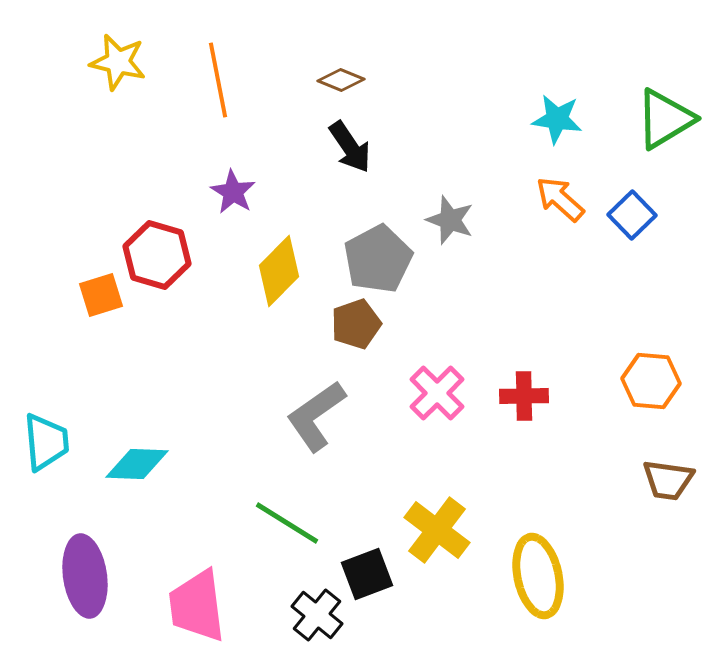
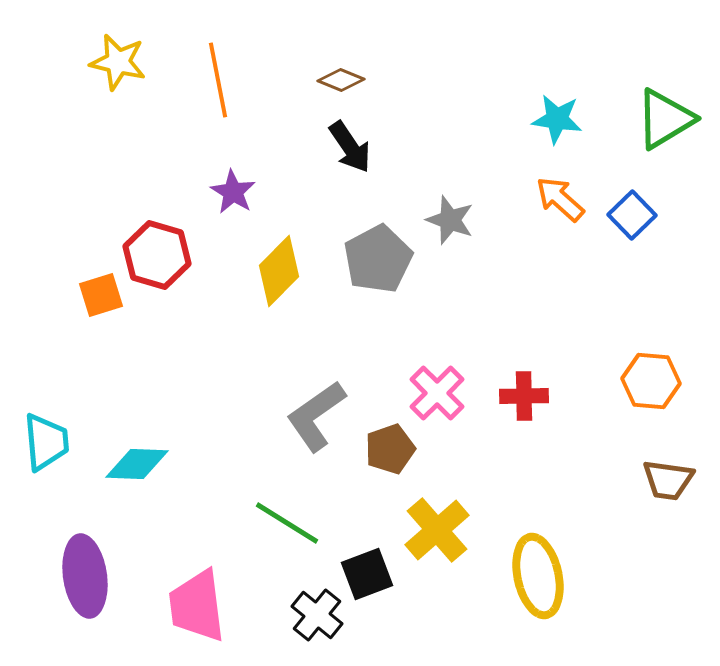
brown pentagon: moved 34 px right, 125 px down
yellow cross: rotated 12 degrees clockwise
